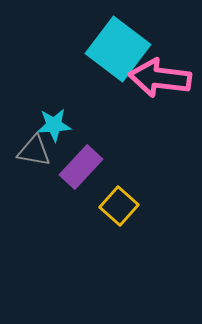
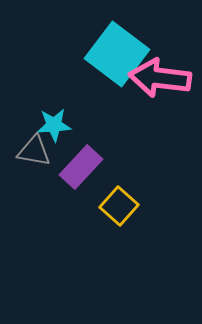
cyan square: moved 1 px left, 5 px down
